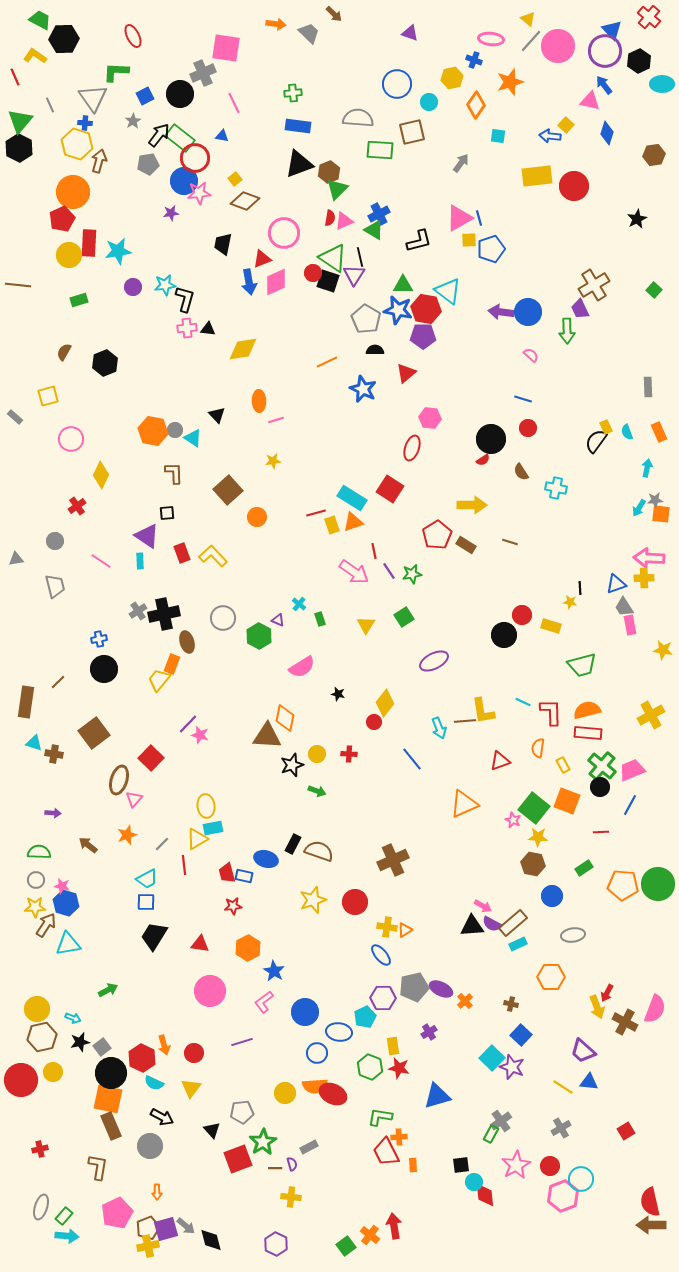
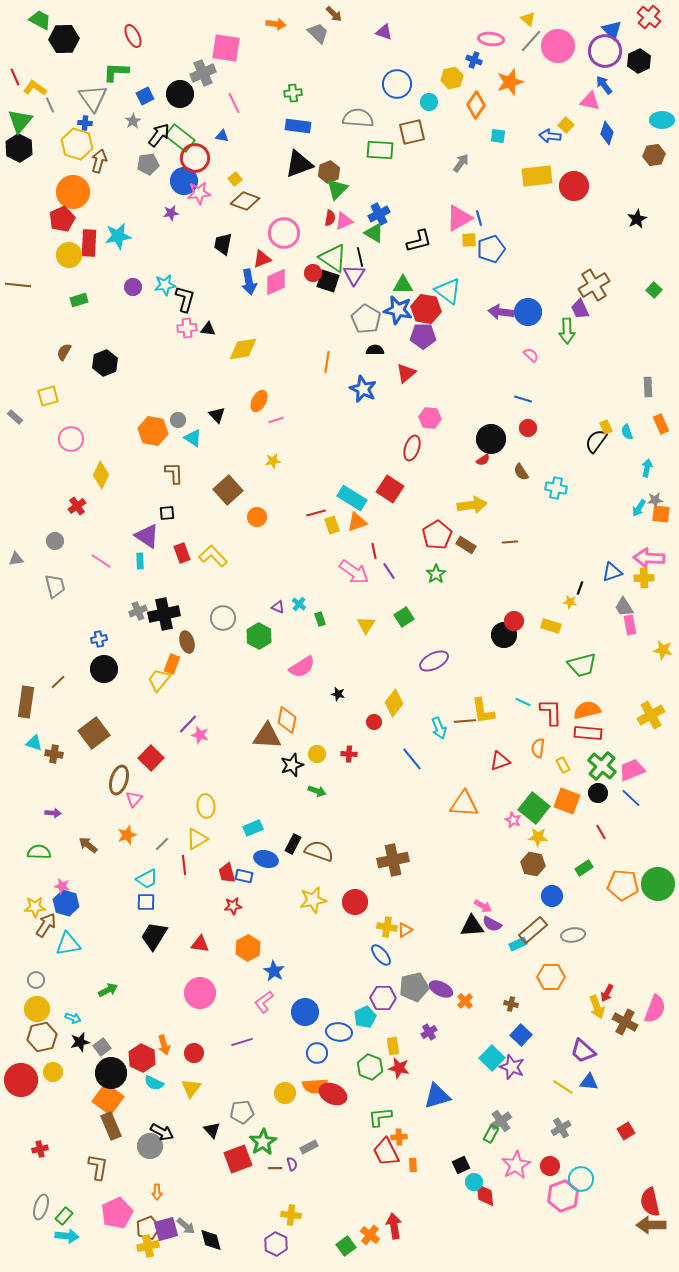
gray trapezoid at (309, 33): moved 9 px right
purple triangle at (410, 33): moved 26 px left, 1 px up
yellow L-shape at (35, 56): moved 32 px down
cyan ellipse at (662, 84): moved 36 px down
green triangle at (374, 230): moved 3 px down
cyan star at (118, 251): moved 15 px up
orange line at (327, 362): rotated 55 degrees counterclockwise
orange ellipse at (259, 401): rotated 30 degrees clockwise
gray circle at (175, 430): moved 3 px right, 10 px up
orange rectangle at (659, 432): moved 2 px right, 8 px up
yellow arrow at (472, 505): rotated 8 degrees counterclockwise
orange triangle at (353, 522): moved 4 px right
brown line at (510, 542): rotated 21 degrees counterclockwise
green star at (412, 574): moved 24 px right; rotated 24 degrees counterclockwise
blue triangle at (616, 584): moved 4 px left, 12 px up
black line at (580, 588): rotated 24 degrees clockwise
gray cross at (138, 611): rotated 12 degrees clockwise
red circle at (522, 615): moved 8 px left, 6 px down
purple triangle at (278, 620): moved 13 px up
yellow diamond at (385, 703): moved 9 px right
orange diamond at (285, 718): moved 2 px right, 2 px down
black circle at (600, 787): moved 2 px left, 6 px down
orange triangle at (464, 804): rotated 28 degrees clockwise
blue line at (630, 805): moved 1 px right, 7 px up; rotated 75 degrees counterclockwise
cyan rectangle at (213, 828): moved 40 px right; rotated 12 degrees counterclockwise
red line at (601, 832): rotated 63 degrees clockwise
brown cross at (393, 860): rotated 12 degrees clockwise
gray circle at (36, 880): moved 100 px down
yellow star at (313, 900): rotated 8 degrees clockwise
brown rectangle at (513, 923): moved 20 px right, 7 px down
pink circle at (210, 991): moved 10 px left, 2 px down
orange square at (108, 1099): rotated 24 degrees clockwise
black arrow at (162, 1117): moved 15 px down
green L-shape at (380, 1117): rotated 15 degrees counterclockwise
black square at (461, 1165): rotated 18 degrees counterclockwise
yellow cross at (291, 1197): moved 18 px down
